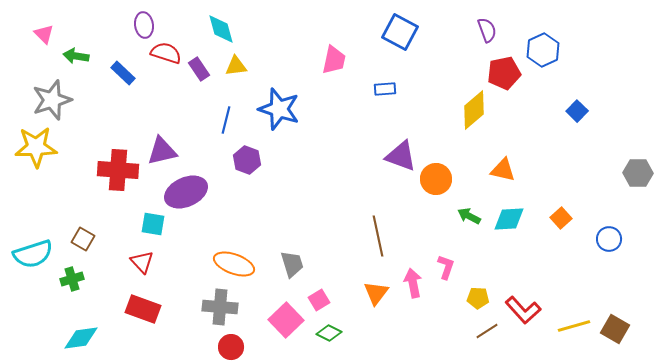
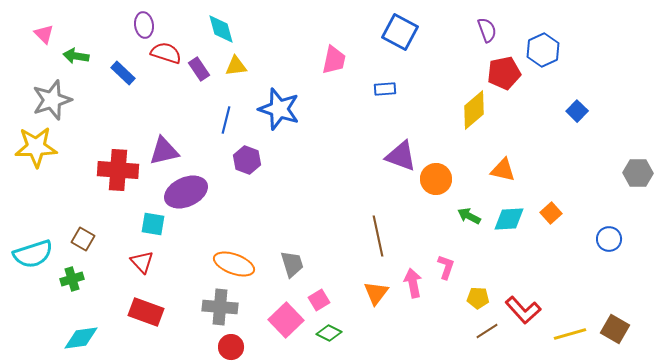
purple triangle at (162, 151): moved 2 px right
orange square at (561, 218): moved 10 px left, 5 px up
red rectangle at (143, 309): moved 3 px right, 3 px down
yellow line at (574, 326): moved 4 px left, 8 px down
